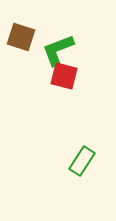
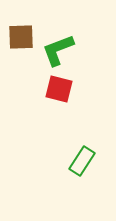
brown square: rotated 20 degrees counterclockwise
red square: moved 5 px left, 13 px down
